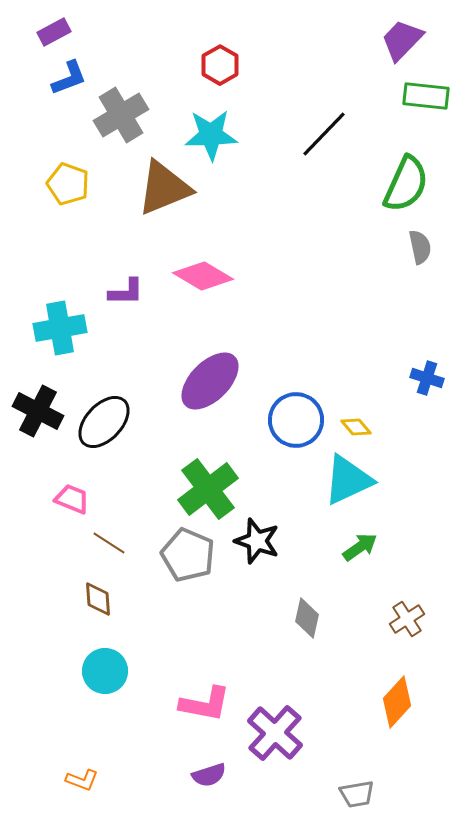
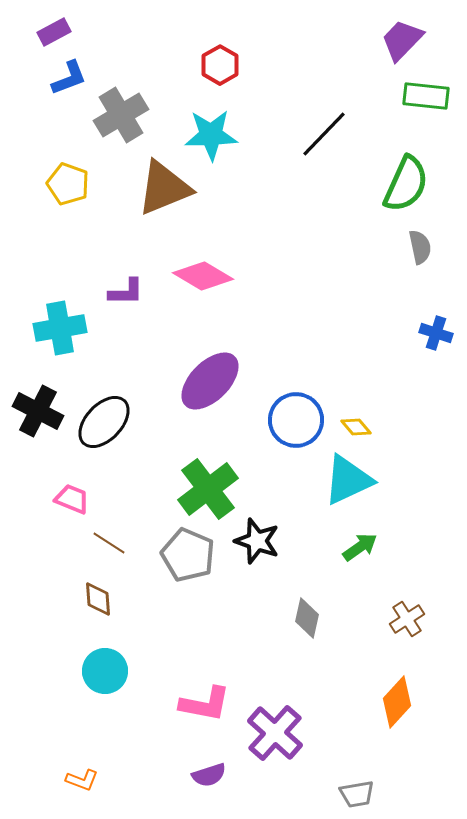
blue cross: moved 9 px right, 45 px up
